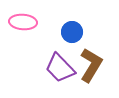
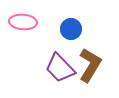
blue circle: moved 1 px left, 3 px up
brown L-shape: moved 1 px left
